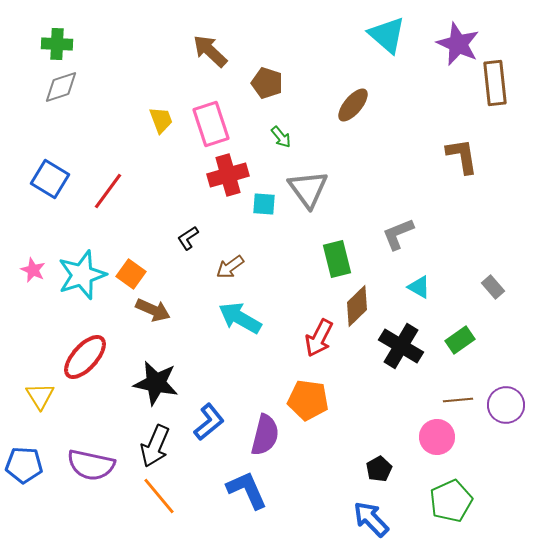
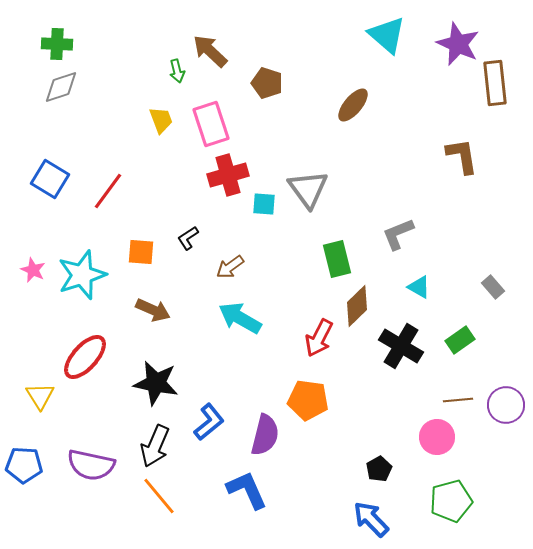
green arrow at (281, 137): moved 104 px left, 66 px up; rotated 25 degrees clockwise
orange square at (131, 274): moved 10 px right, 22 px up; rotated 32 degrees counterclockwise
green pentagon at (451, 501): rotated 9 degrees clockwise
